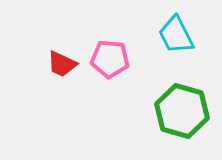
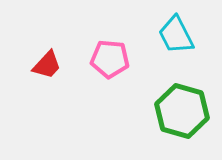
red trapezoid: moved 15 px left, 1 px down; rotated 72 degrees counterclockwise
